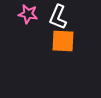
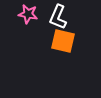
orange square: rotated 10 degrees clockwise
